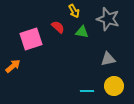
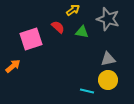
yellow arrow: moved 1 px left, 1 px up; rotated 96 degrees counterclockwise
yellow circle: moved 6 px left, 6 px up
cyan line: rotated 16 degrees clockwise
